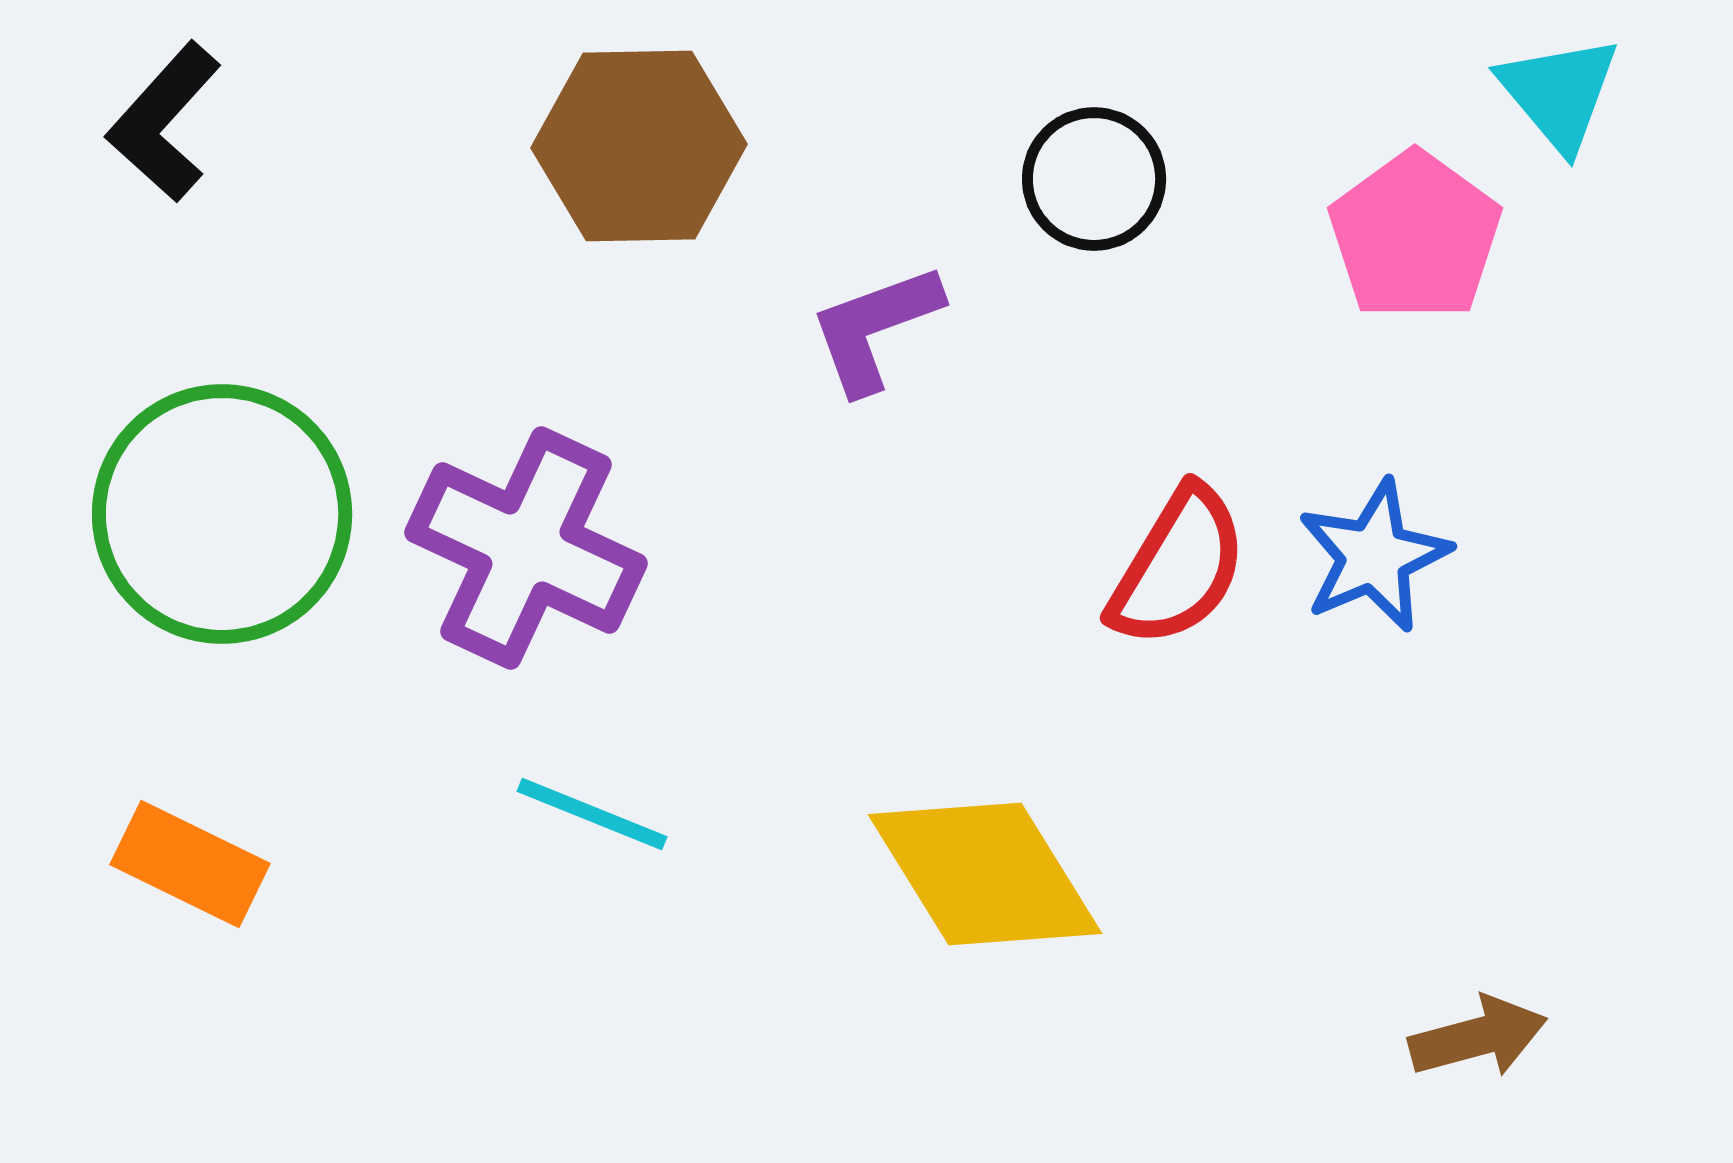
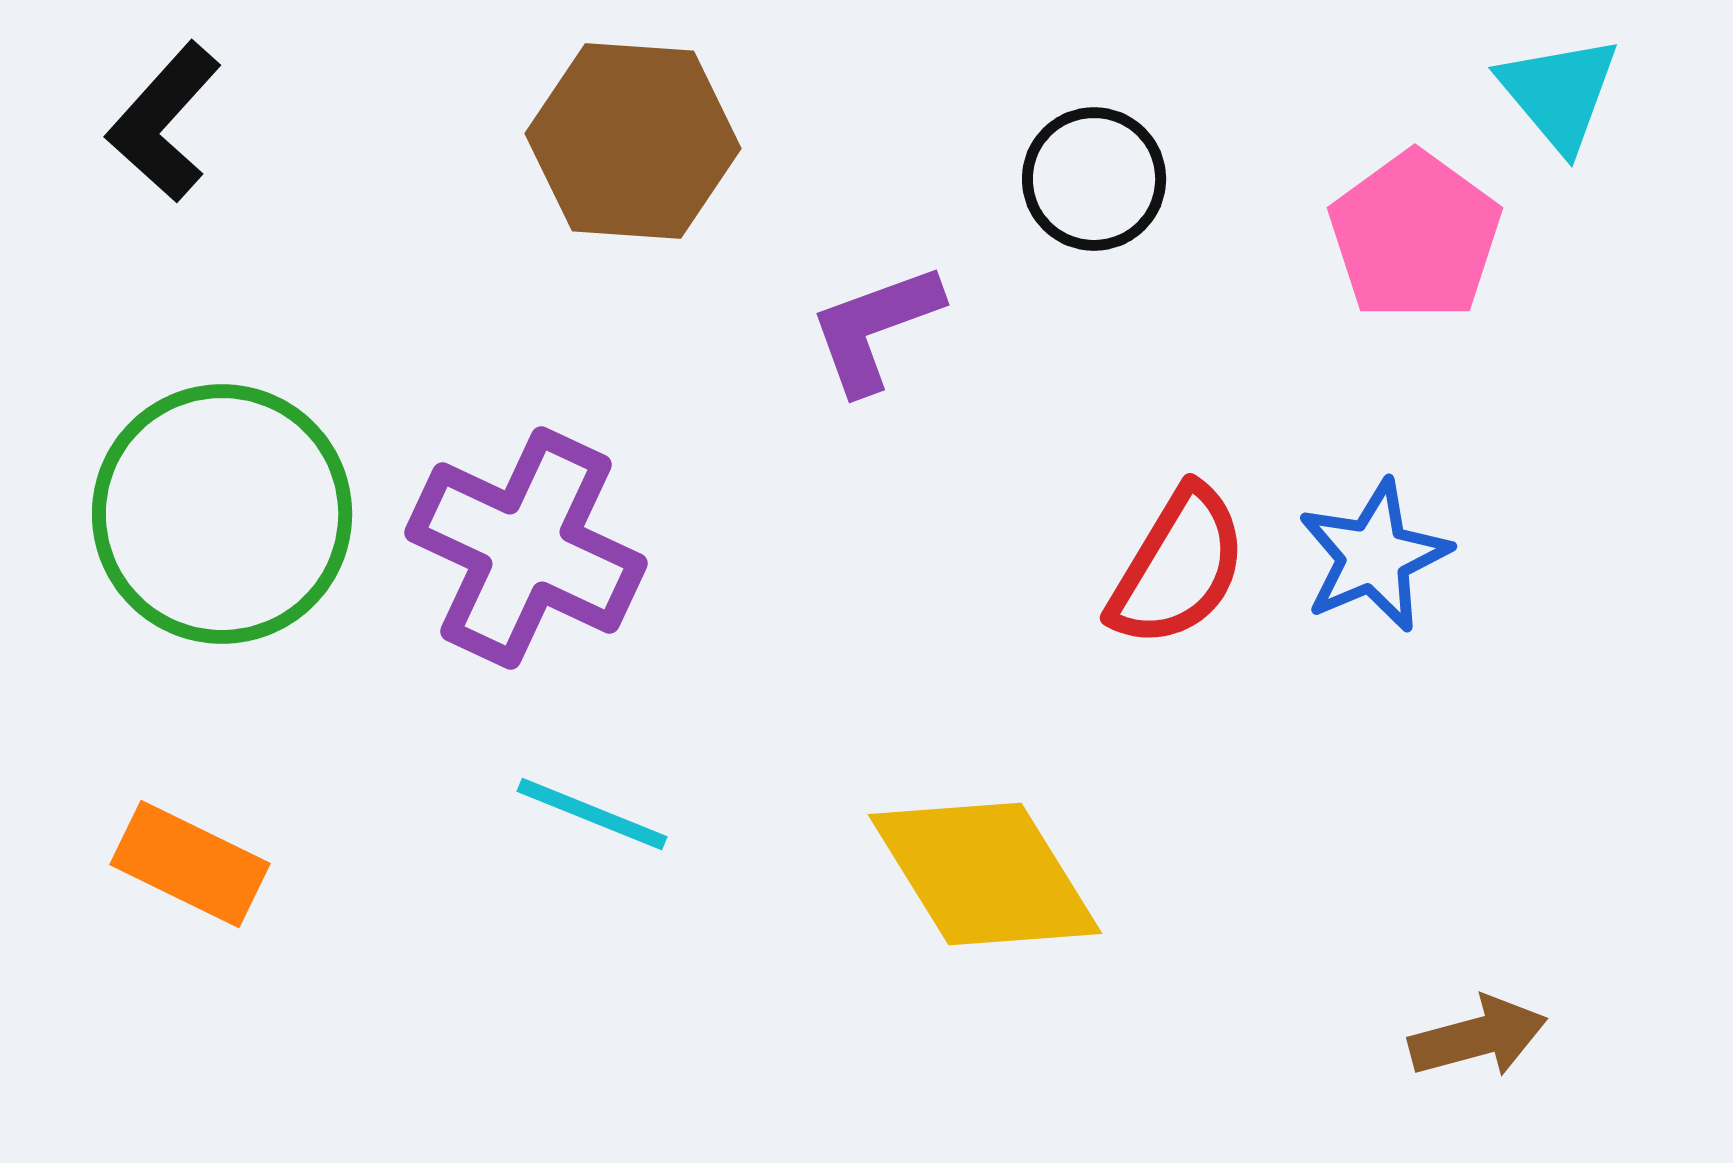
brown hexagon: moved 6 px left, 5 px up; rotated 5 degrees clockwise
